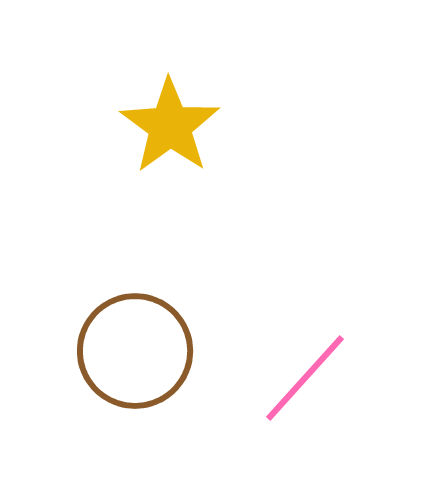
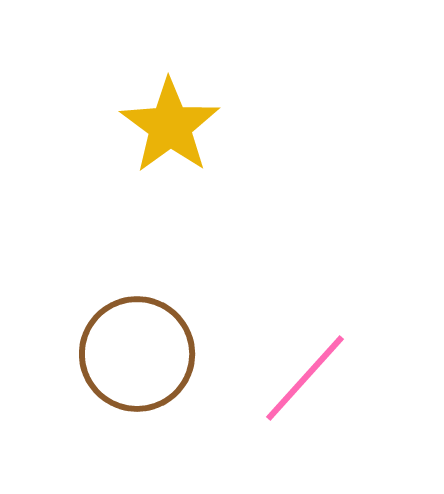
brown circle: moved 2 px right, 3 px down
